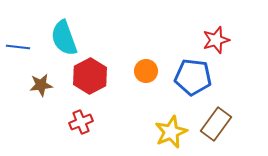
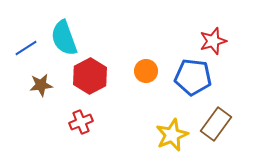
red star: moved 3 px left, 1 px down
blue line: moved 8 px right, 1 px down; rotated 40 degrees counterclockwise
yellow star: moved 1 px right, 3 px down
